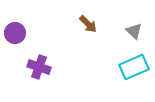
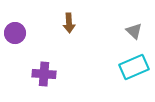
brown arrow: moved 19 px left, 1 px up; rotated 42 degrees clockwise
purple cross: moved 5 px right, 7 px down; rotated 15 degrees counterclockwise
